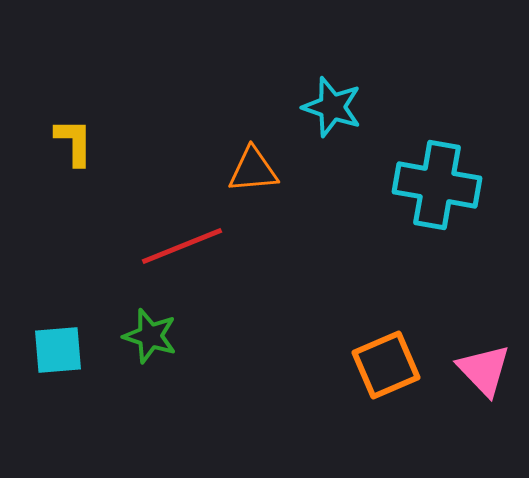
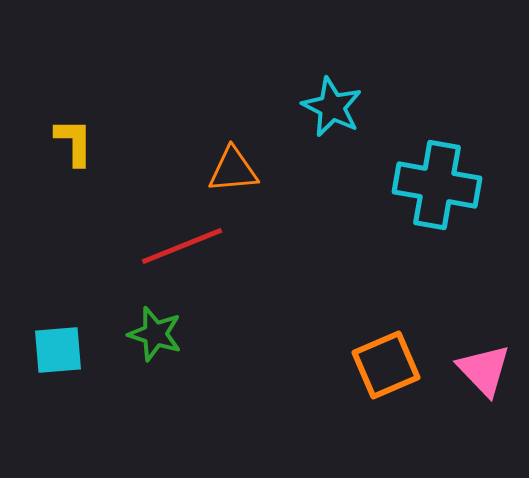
cyan star: rotated 8 degrees clockwise
orange triangle: moved 20 px left
green star: moved 5 px right, 2 px up
